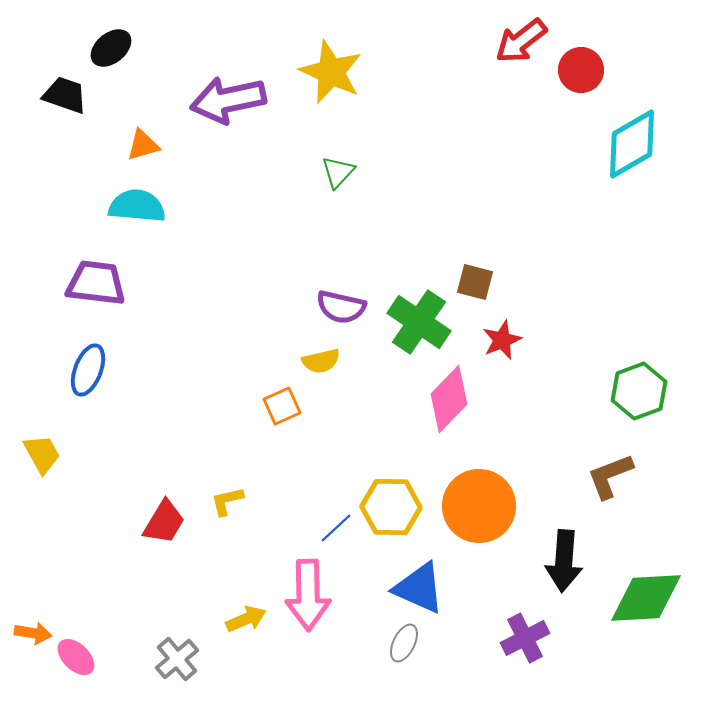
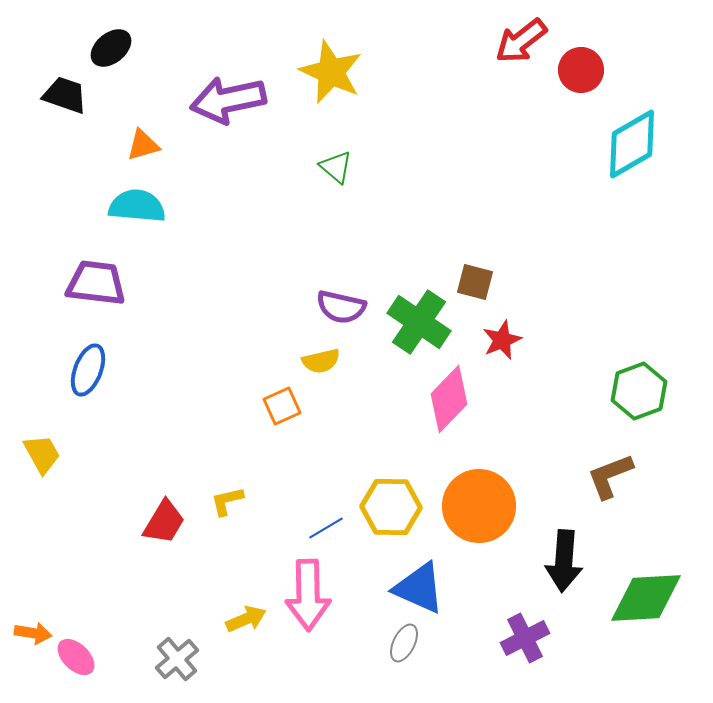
green triangle: moved 2 px left, 5 px up; rotated 33 degrees counterclockwise
blue line: moved 10 px left; rotated 12 degrees clockwise
